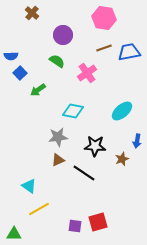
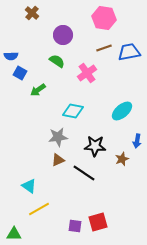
blue square: rotated 16 degrees counterclockwise
